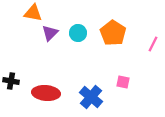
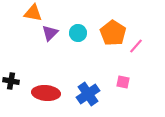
pink line: moved 17 px left, 2 px down; rotated 14 degrees clockwise
blue cross: moved 3 px left, 3 px up; rotated 15 degrees clockwise
